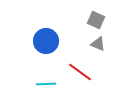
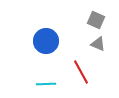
red line: moved 1 px right; rotated 25 degrees clockwise
